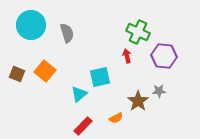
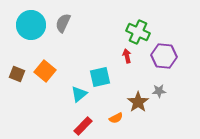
gray semicircle: moved 4 px left, 10 px up; rotated 138 degrees counterclockwise
brown star: moved 1 px down
